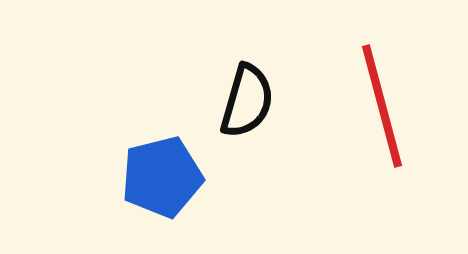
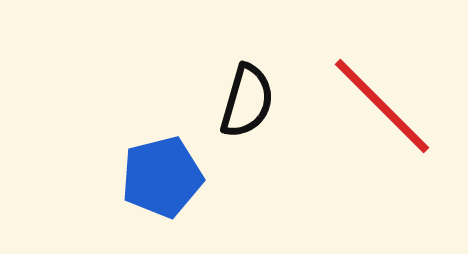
red line: rotated 30 degrees counterclockwise
